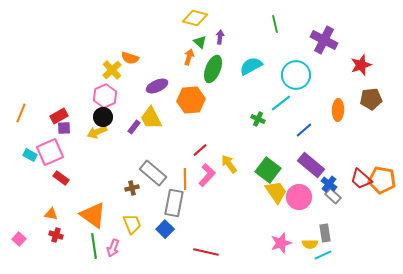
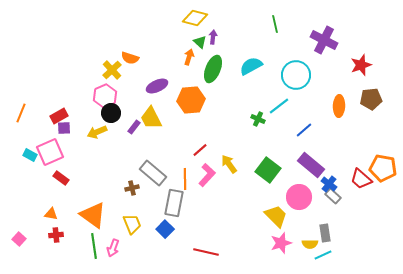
purple arrow at (220, 37): moved 7 px left
cyan line at (281, 103): moved 2 px left, 3 px down
orange ellipse at (338, 110): moved 1 px right, 4 px up
black circle at (103, 117): moved 8 px right, 4 px up
orange pentagon at (382, 180): moved 1 px right, 12 px up
yellow trapezoid at (276, 192): moved 24 px down; rotated 10 degrees counterclockwise
red cross at (56, 235): rotated 24 degrees counterclockwise
